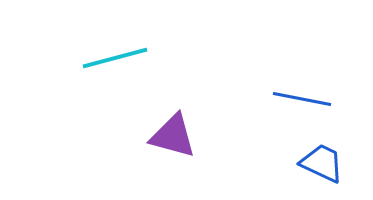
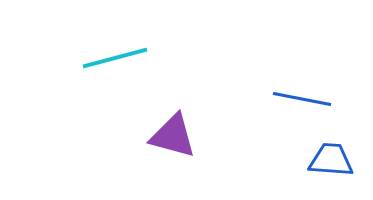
blue trapezoid: moved 9 px right, 3 px up; rotated 21 degrees counterclockwise
